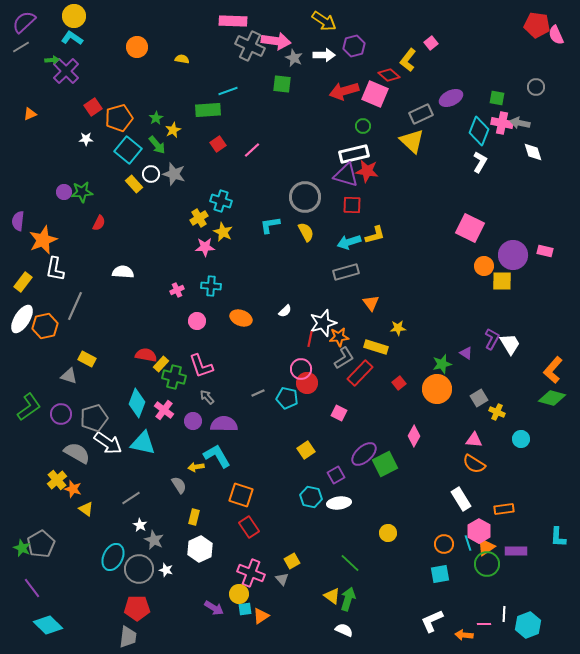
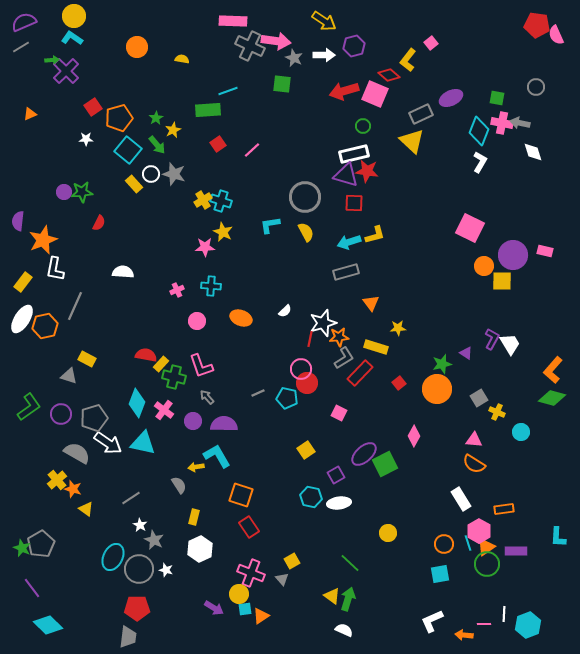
purple semicircle at (24, 22): rotated 20 degrees clockwise
red square at (352, 205): moved 2 px right, 2 px up
yellow cross at (199, 218): moved 4 px right, 18 px up
cyan circle at (521, 439): moved 7 px up
